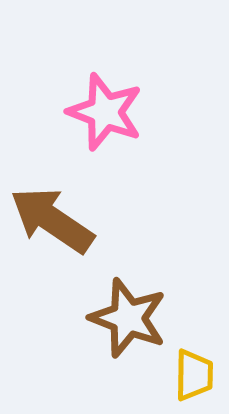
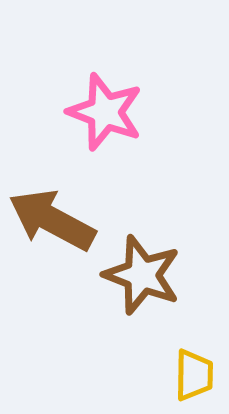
brown arrow: rotated 6 degrees counterclockwise
brown star: moved 14 px right, 43 px up
